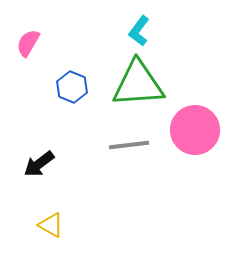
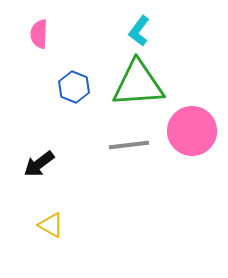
pink semicircle: moved 11 px right, 9 px up; rotated 28 degrees counterclockwise
blue hexagon: moved 2 px right
pink circle: moved 3 px left, 1 px down
